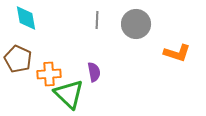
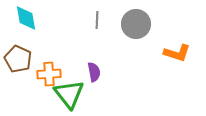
green triangle: rotated 8 degrees clockwise
